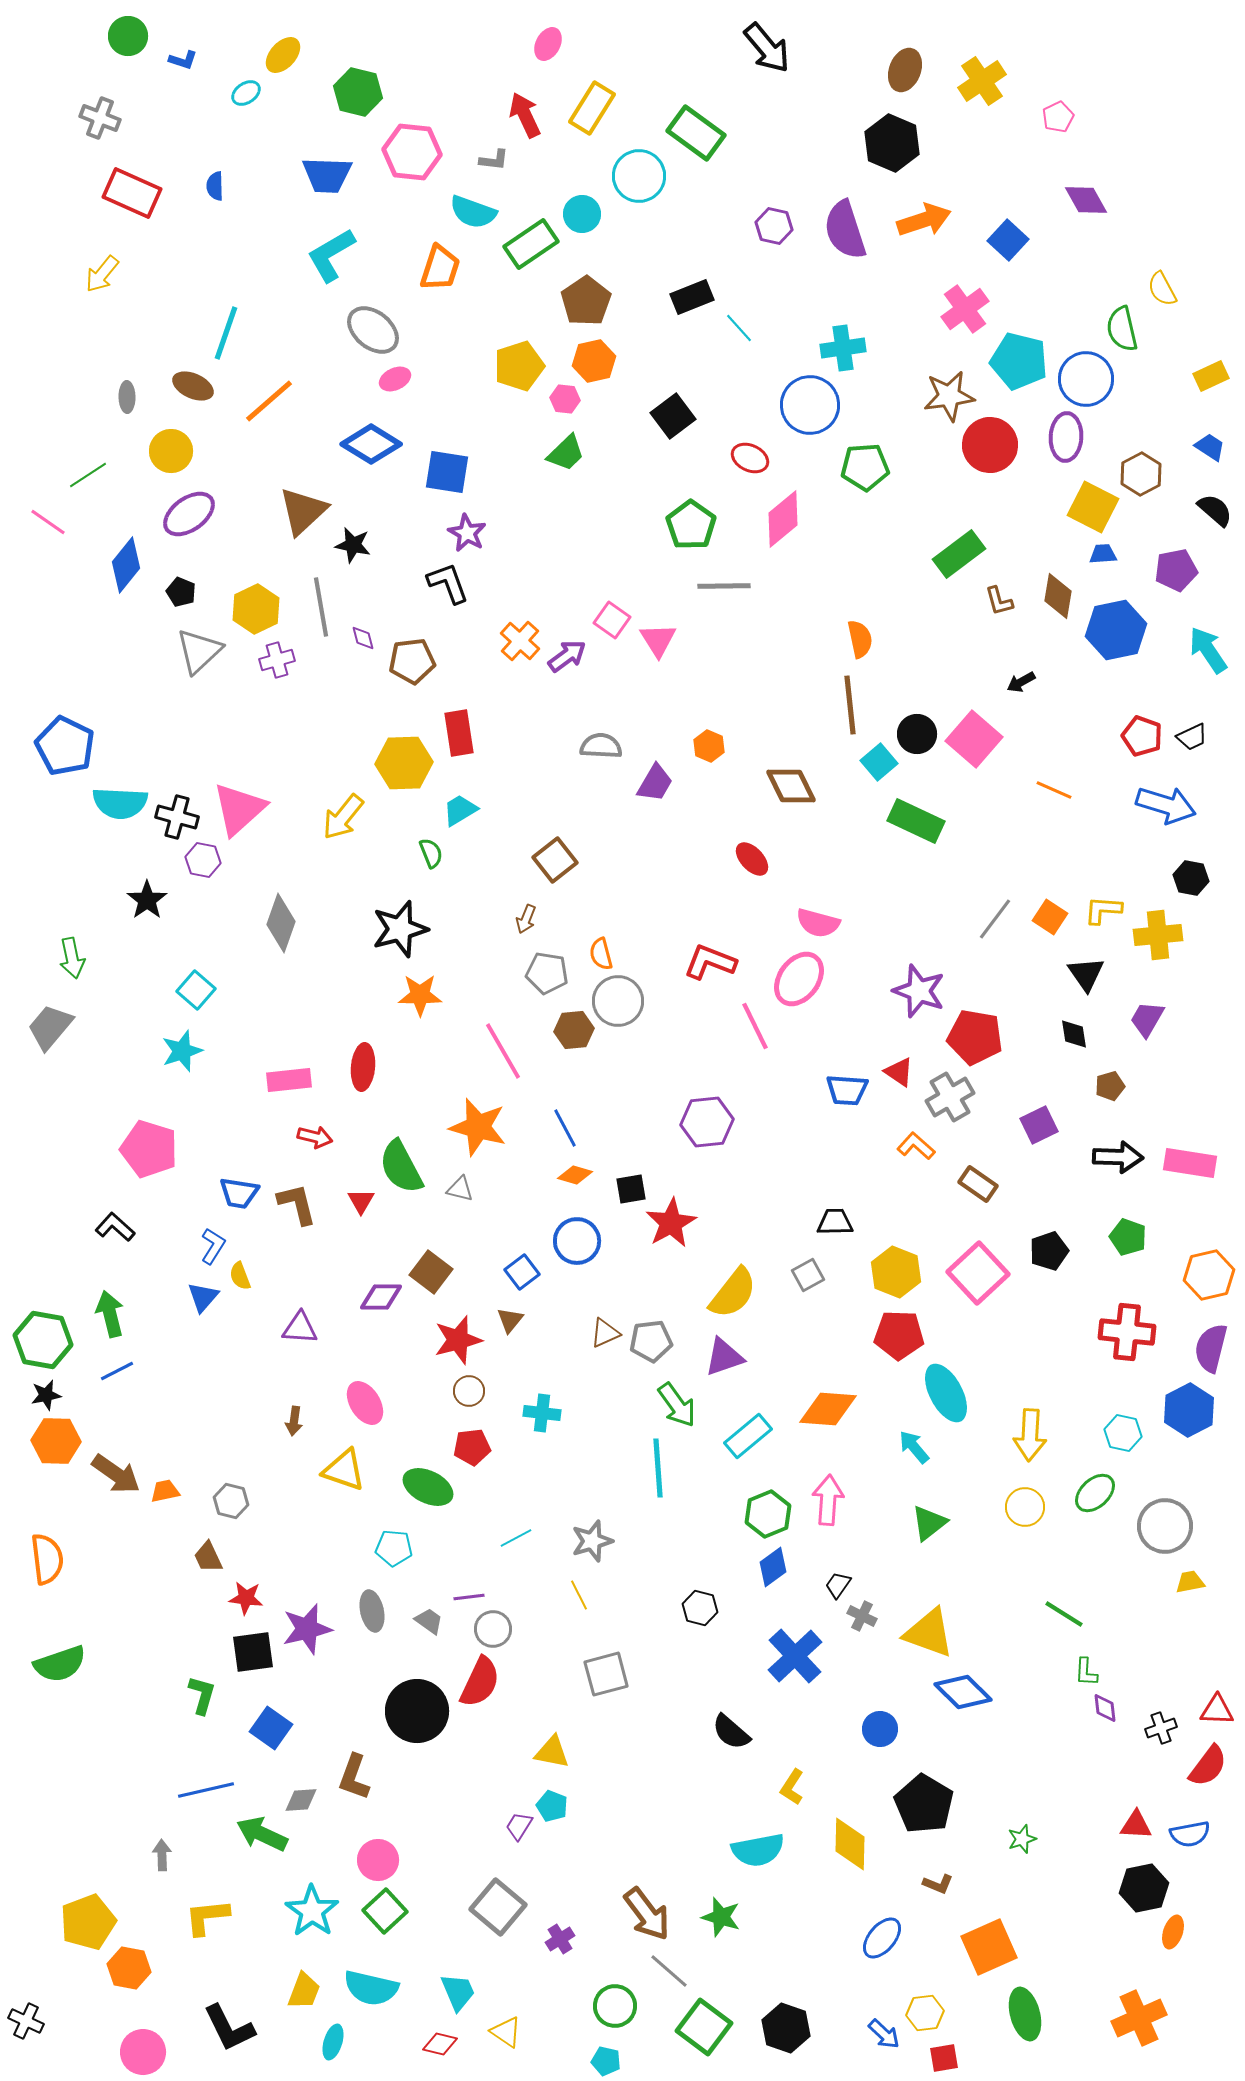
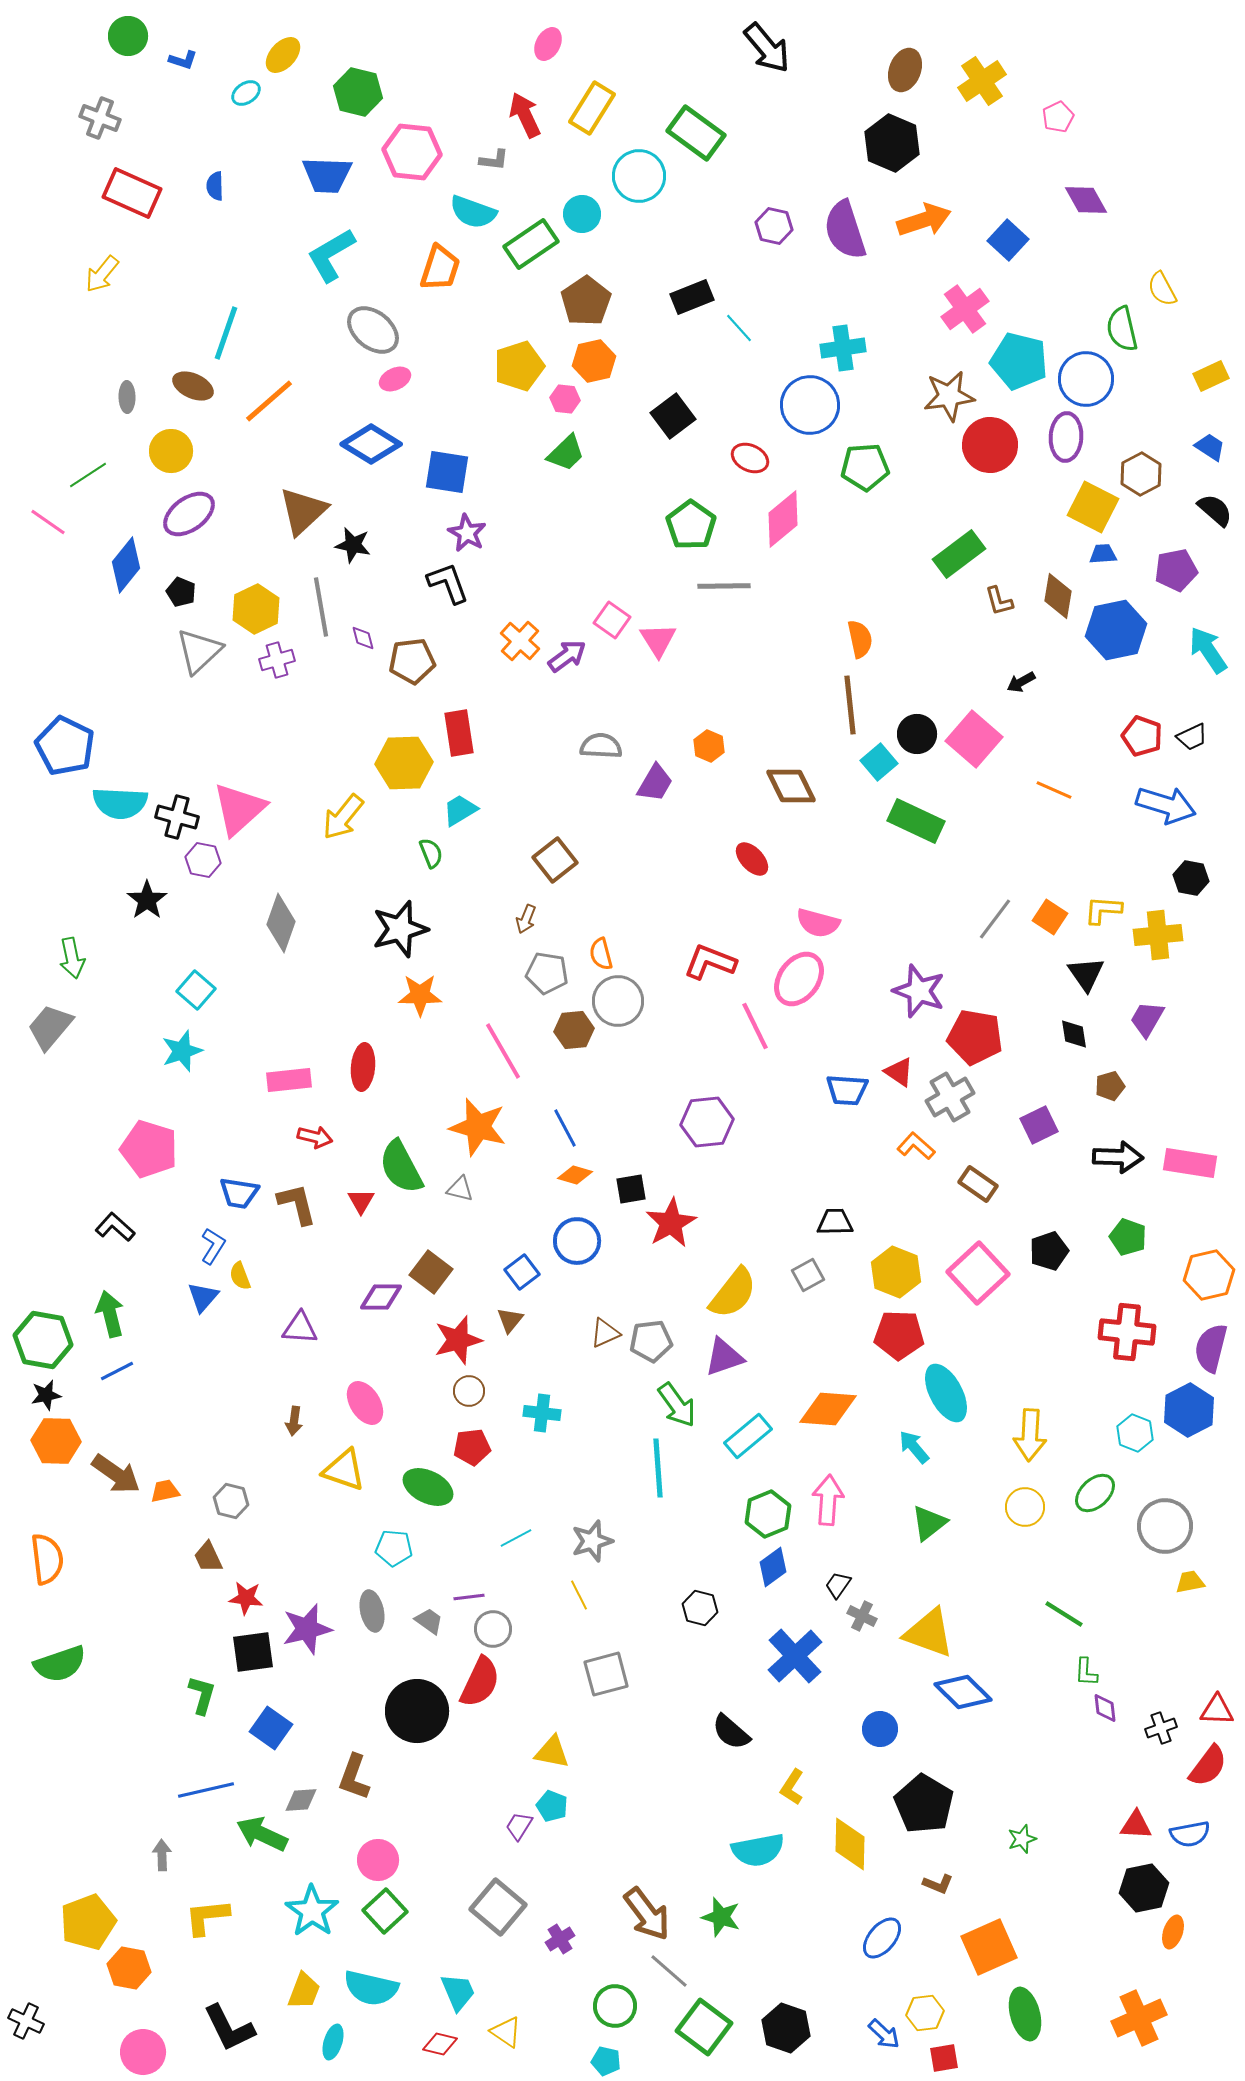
cyan hexagon at (1123, 1433): moved 12 px right; rotated 9 degrees clockwise
